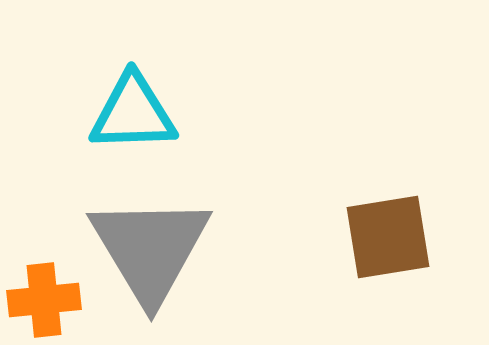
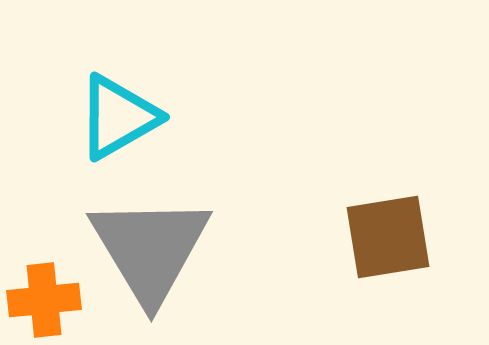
cyan triangle: moved 15 px left, 4 px down; rotated 28 degrees counterclockwise
